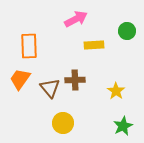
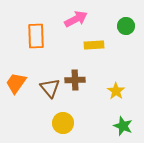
green circle: moved 1 px left, 5 px up
orange rectangle: moved 7 px right, 10 px up
orange trapezoid: moved 4 px left, 4 px down
green star: rotated 24 degrees counterclockwise
